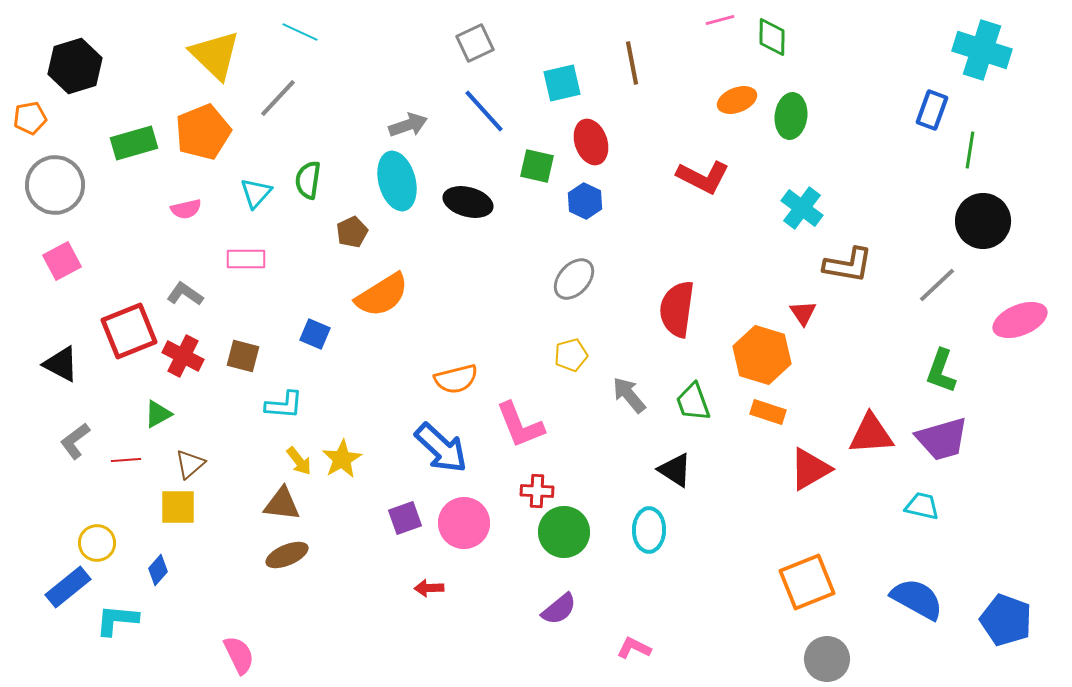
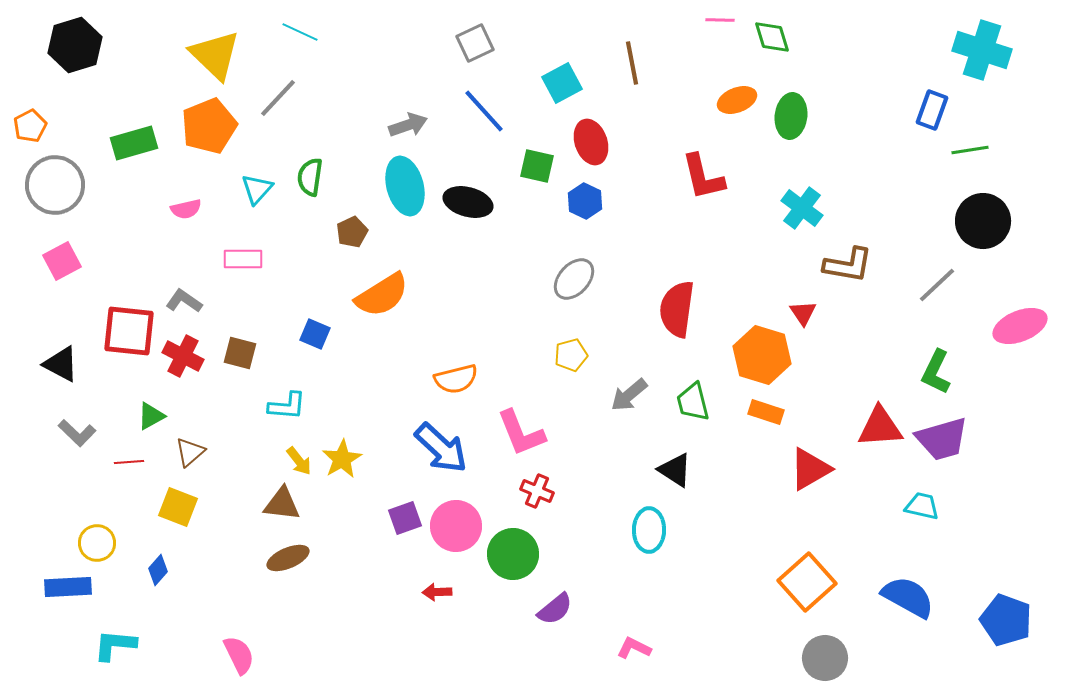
pink line at (720, 20): rotated 16 degrees clockwise
green diamond at (772, 37): rotated 18 degrees counterclockwise
black hexagon at (75, 66): moved 21 px up
cyan square at (562, 83): rotated 15 degrees counterclockwise
orange pentagon at (30, 118): moved 8 px down; rotated 16 degrees counterclockwise
orange pentagon at (203, 132): moved 6 px right, 6 px up
green line at (970, 150): rotated 72 degrees clockwise
red L-shape at (703, 177): rotated 50 degrees clockwise
green semicircle at (308, 180): moved 2 px right, 3 px up
cyan ellipse at (397, 181): moved 8 px right, 5 px down
cyan triangle at (256, 193): moved 1 px right, 4 px up
pink rectangle at (246, 259): moved 3 px left
gray L-shape at (185, 294): moved 1 px left, 7 px down
pink ellipse at (1020, 320): moved 6 px down
red square at (129, 331): rotated 28 degrees clockwise
brown square at (243, 356): moved 3 px left, 3 px up
green L-shape at (941, 371): moved 5 px left, 1 px down; rotated 6 degrees clockwise
gray arrow at (629, 395): rotated 90 degrees counterclockwise
green trapezoid at (693, 402): rotated 6 degrees clockwise
cyan L-shape at (284, 405): moved 3 px right, 1 px down
orange rectangle at (768, 412): moved 2 px left
green triangle at (158, 414): moved 7 px left, 2 px down
pink L-shape at (520, 425): moved 1 px right, 8 px down
red triangle at (871, 434): moved 9 px right, 7 px up
gray L-shape at (75, 441): moved 2 px right, 8 px up; rotated 99 degrees counterclockwise
red line at (126, 460): moved 3 px right, 2 px down
brown triangle at (190, 464): moved 12 px up
red cross at (537, 491): rotated 20 degrees clockwise
yellow square at (178, 507): rotated 21 degrees clockwise
pink circle at (464, 523): moved 8 px left, 3 px down
green circle at (564, 532): moved 51 px left, 22 px down
brown ellipse at (287, 555): moved 1 px right, 3 px down
orange square at (807, 582): rotated 20 degrees counterclockwise
blue rectangle at (68, 587): rotated 36 degrees clockwise
red arrow at (429, 588): moved 8 px right, 4 px down
blue semicircle at (917, 599): moved 9 px left, 2 px up
purple semicircle at (559, 609): moved 4 px left
cyan L-shape at (117, 620): moved 2 px left, 25 px down
gray circle at (827, 659): moved 2 px left, 1 px up
